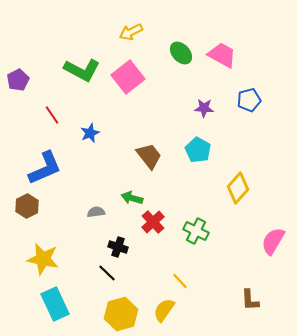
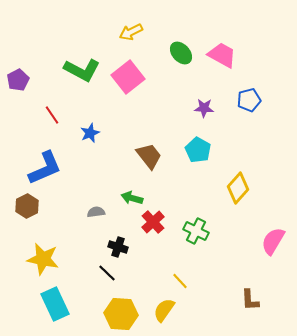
yellow hexagon: rotated 20 degrees clockwise
